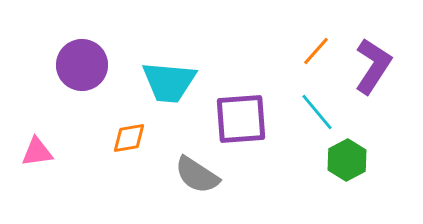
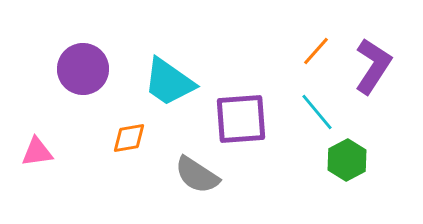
purple circle: moved 1 px right, 4 px down
cyan trapezoid: rotated 30 degrees clockwise
